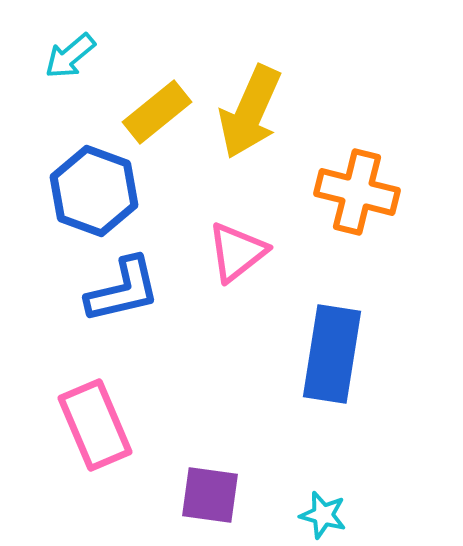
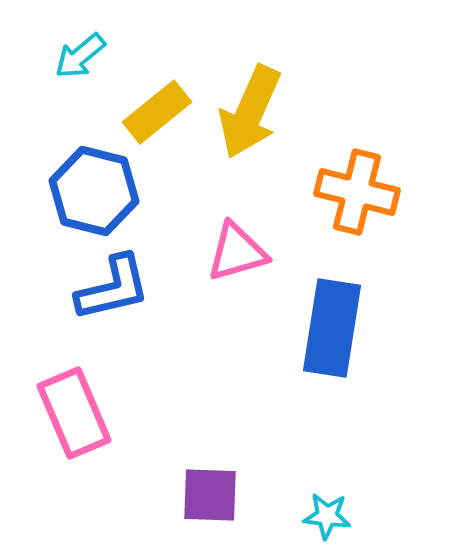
cyan arrow: moved 10 px right
blue hexagon: rotated 6 degrees counterclockwise
pink triangle: rotated 22 degrees clockwise
blue L-shape: moved 10 px left, 2 px up
blue rectangle: moved 26 px up
pink rectangle: moved 21 px left, 12 px up
purple square: rotated 6 degrees counterclockwise
cyan star: moved 4 px right, 1 px down; rotated 9 degrees counterclockwise
